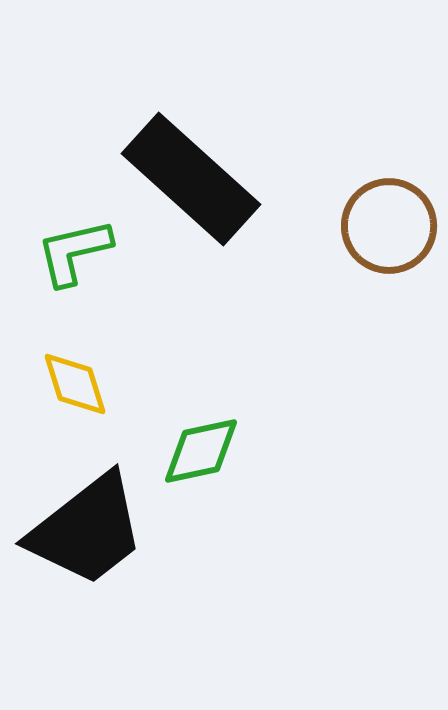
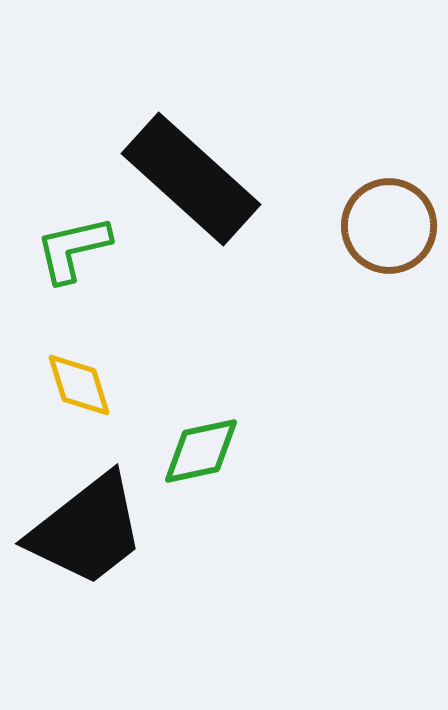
green L-shape: moved 1 px left, 3 px up
yellow diamond: moved 4 px right, 1 px down
